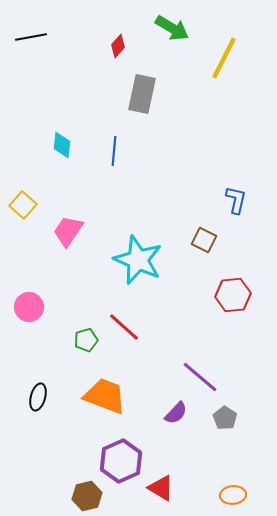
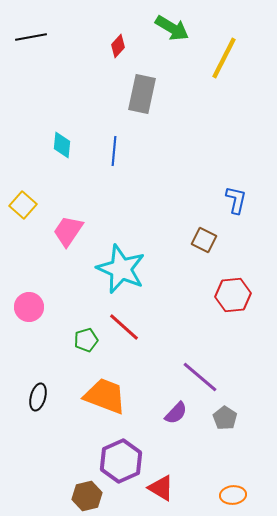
cyan star: moved 17 px left, 9 px down
